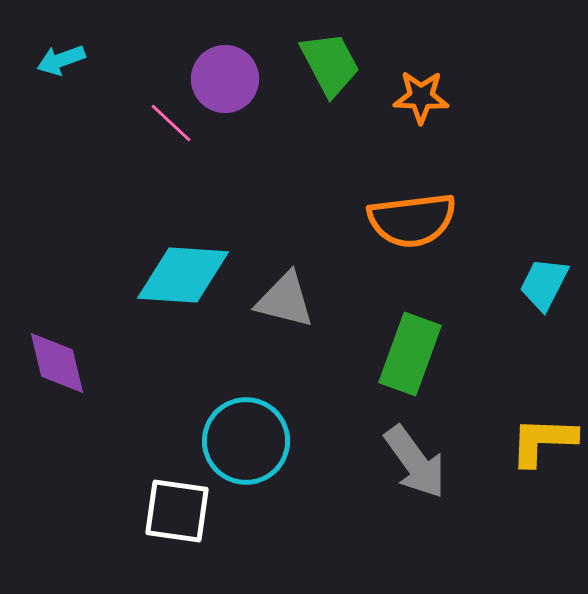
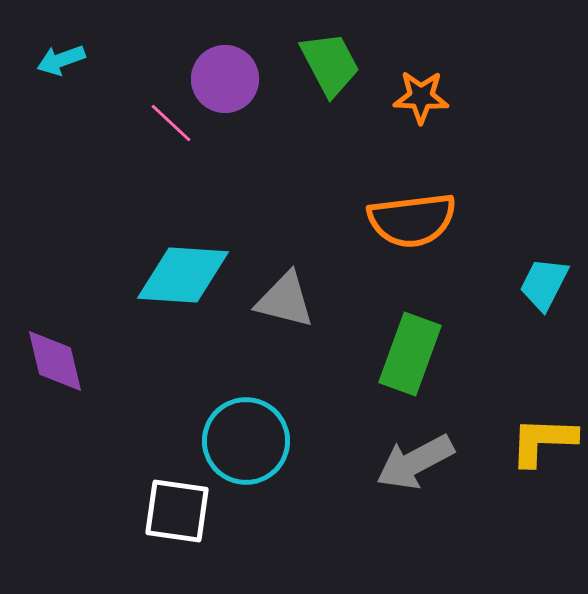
purple diamond: moved 2 px left, 2 px up
gray arrow: rotated 98 degrees clockwise
